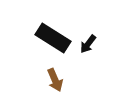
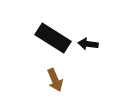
black arrow: rotated 60 degrees clockwise
